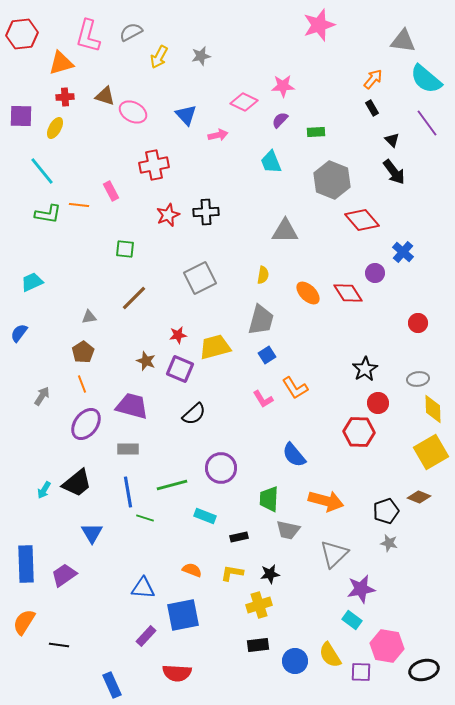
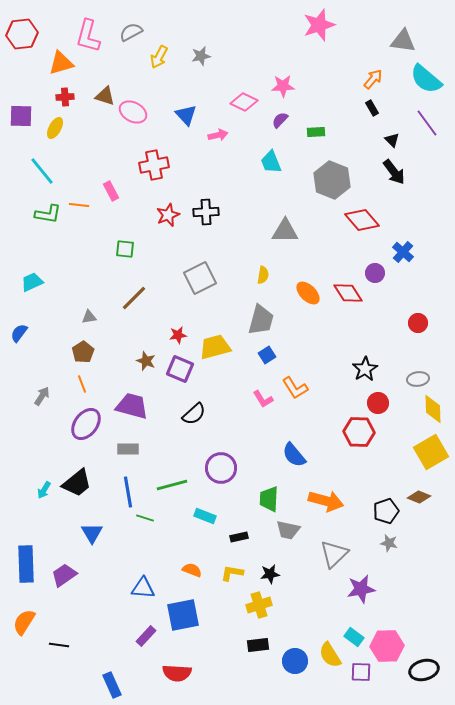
cyan rectangle at (352, 620): moved 2 px right, 17 px down
pink hexagon at (387, 646): rotated 12 degrees counterclockwise
